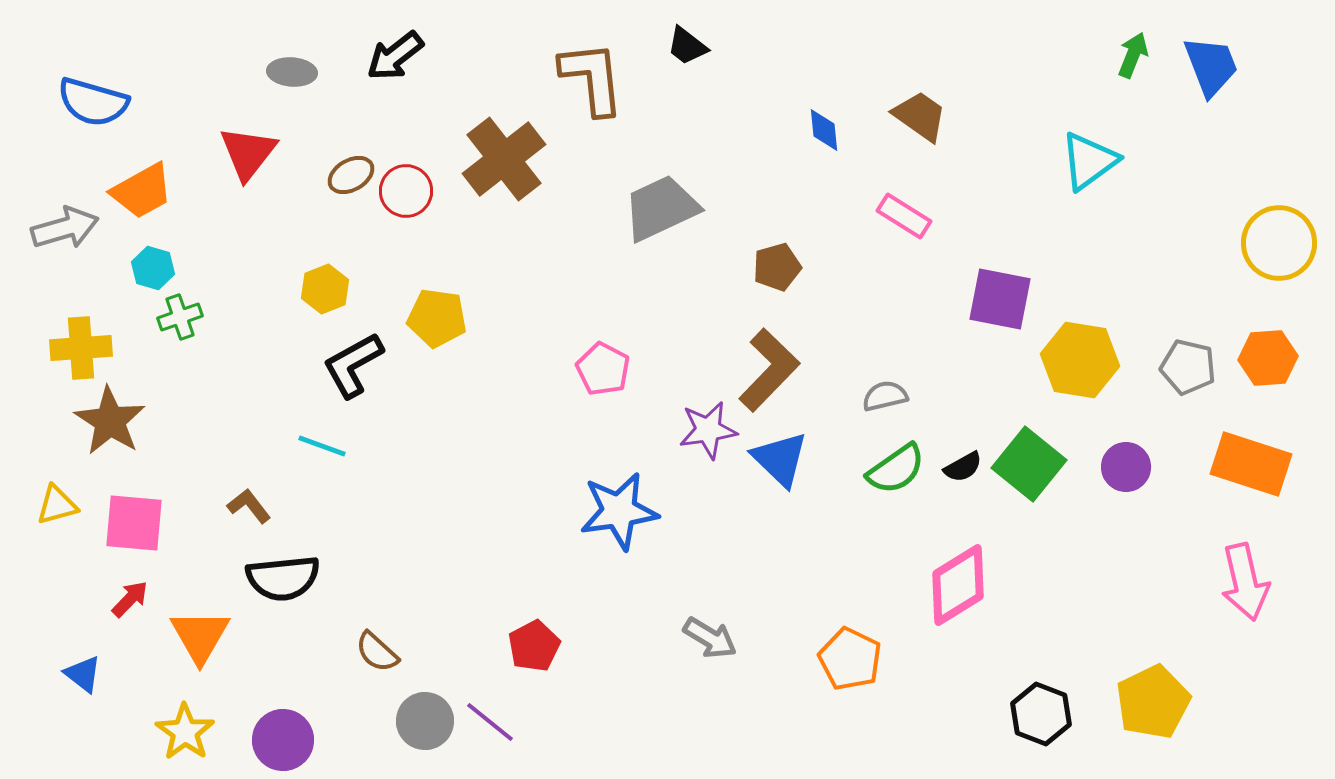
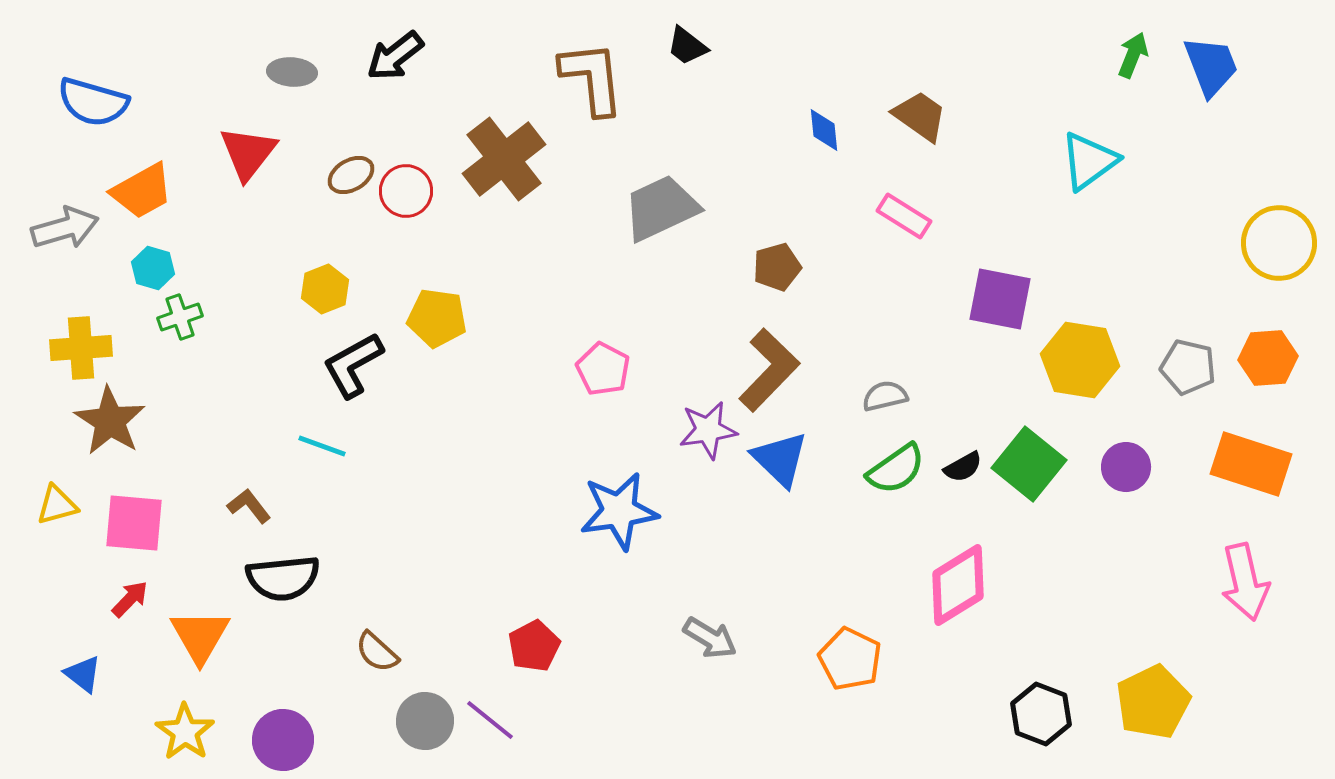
purple line at (490, 722): moved 2 px up
